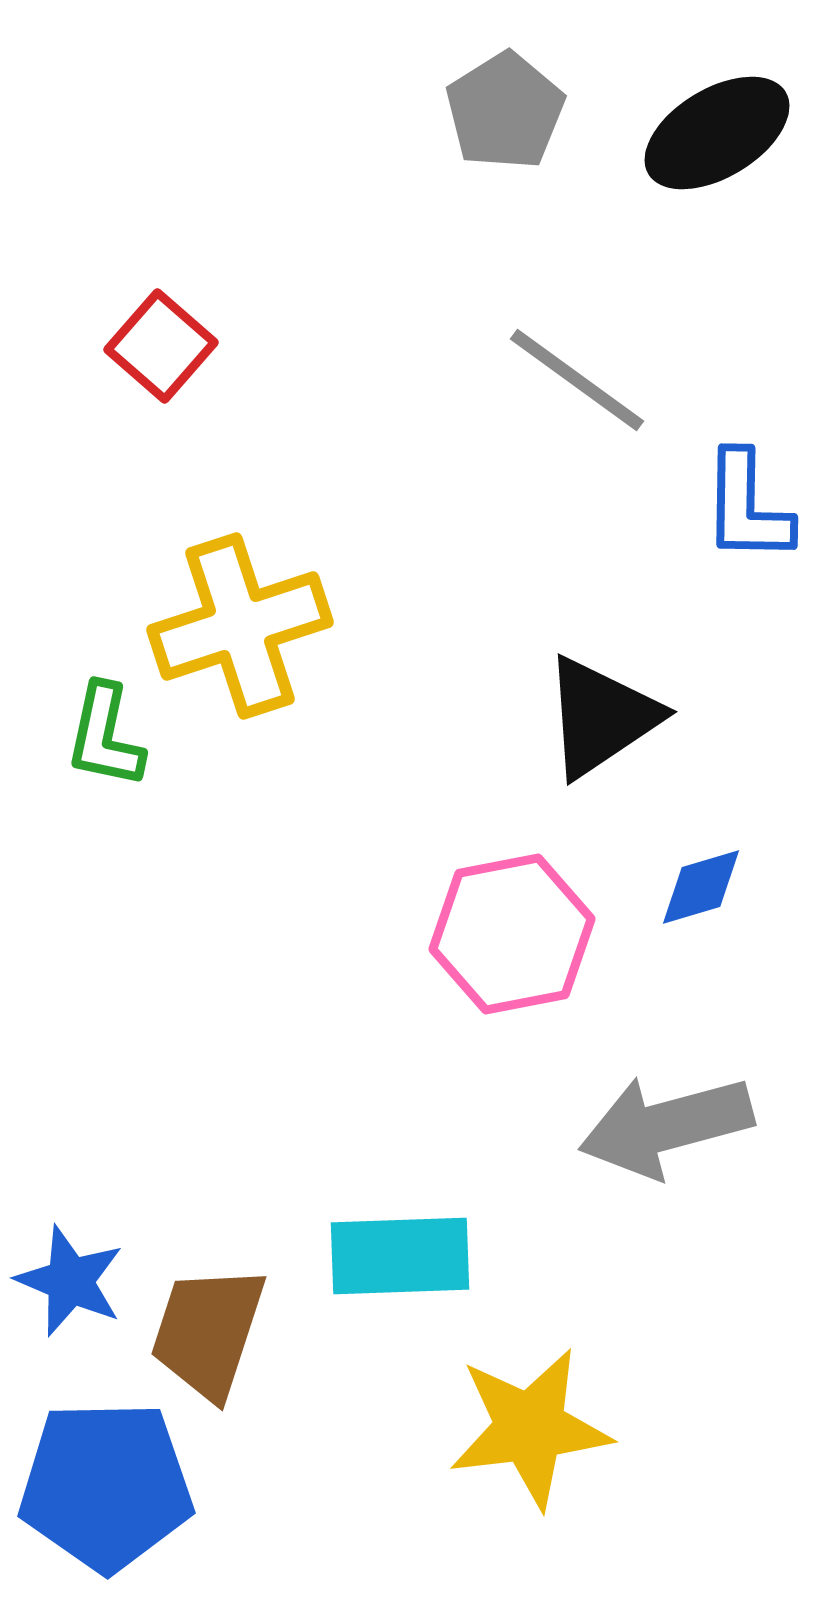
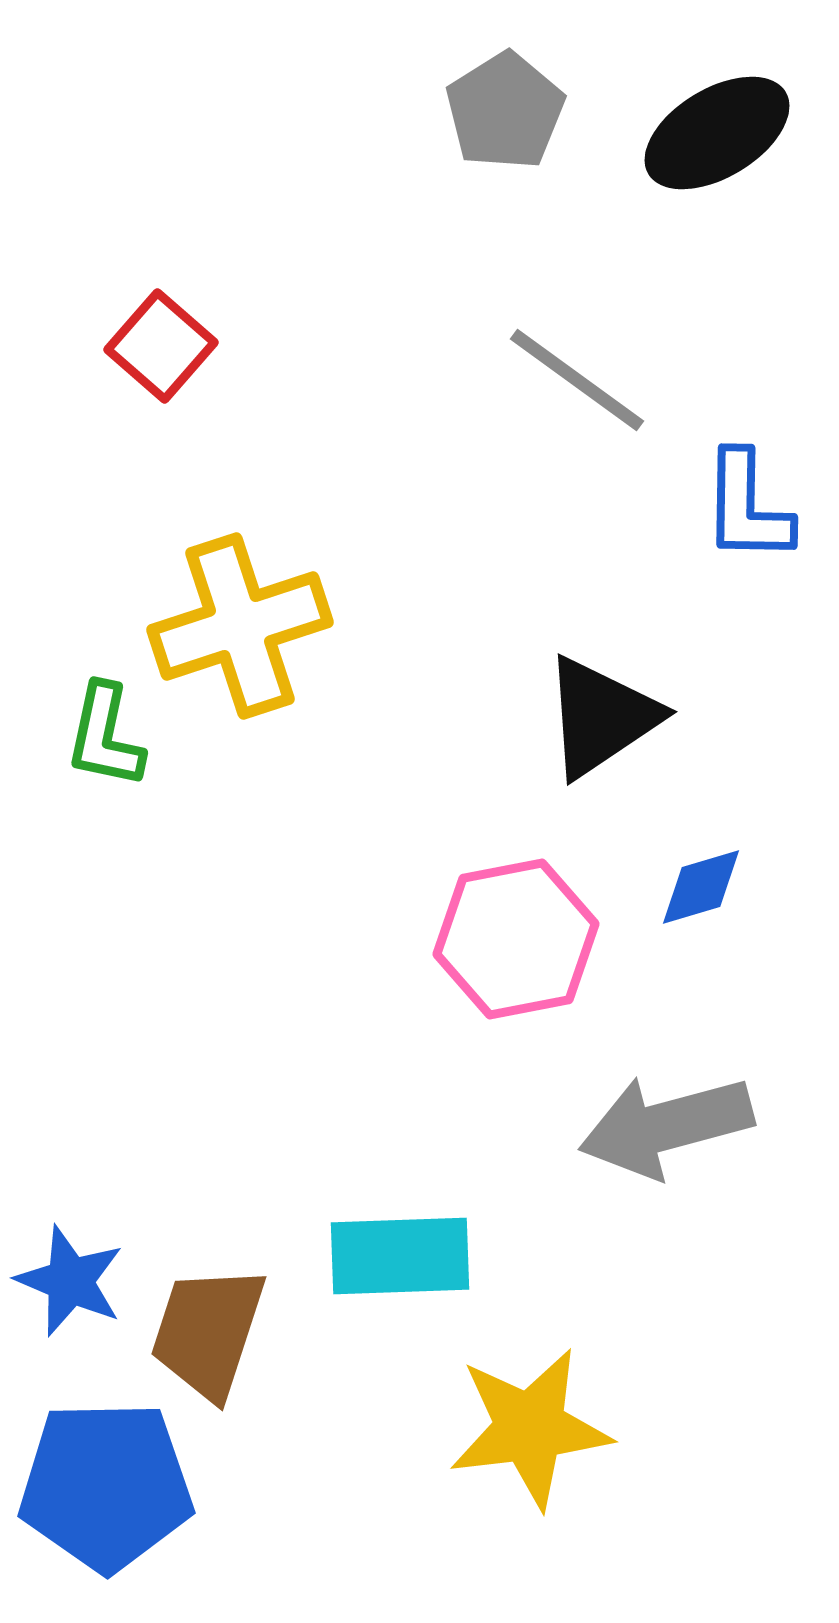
pink hexagon: moved 4 px right, 5 px down
